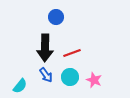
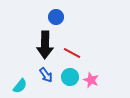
black arrow: moved 3 px up
red line: rotated 48 degrees clockwise
pink star: moved 3 px left
